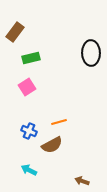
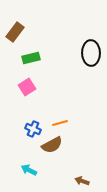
orange line: moved 1 px right, 1 px down
blue cross: moved 4 px right, 2 px up
